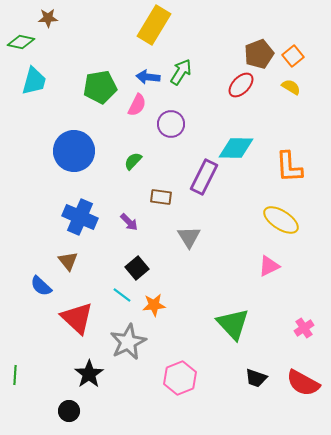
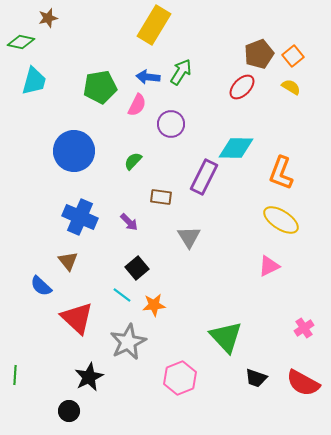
brown star: rotated 12 degrees counterclockwise
red ellipse: moved 1 px right, 2 px down
orange L-shape: moved 8 px left, 6 px down; rotated 24 degrees clockwise
green triangle: moved 7 px left, 13 px down
black star: moved 3 px down; rotated 8 degrees clockwise
